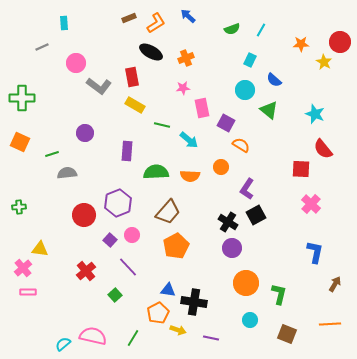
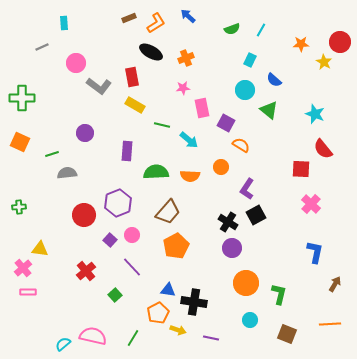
purple line at (128, 267): moved 4 px right
